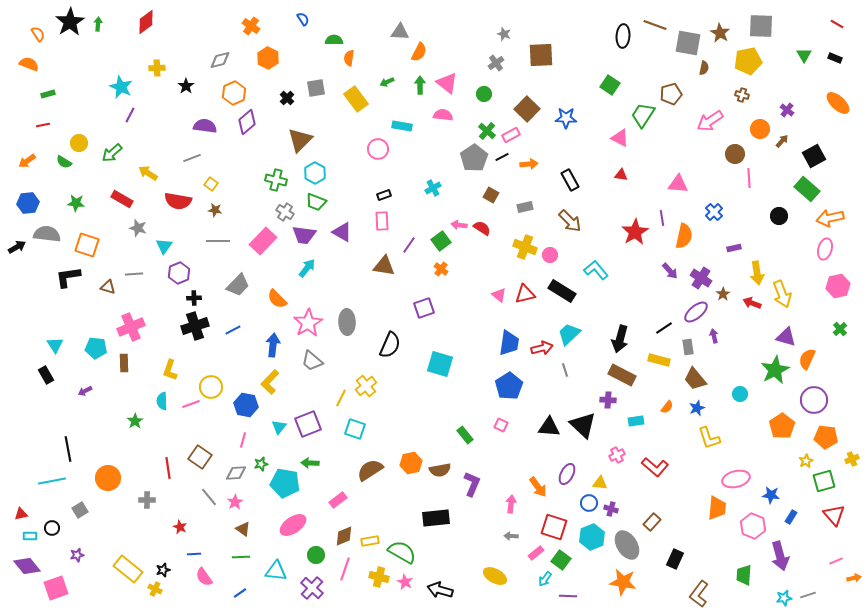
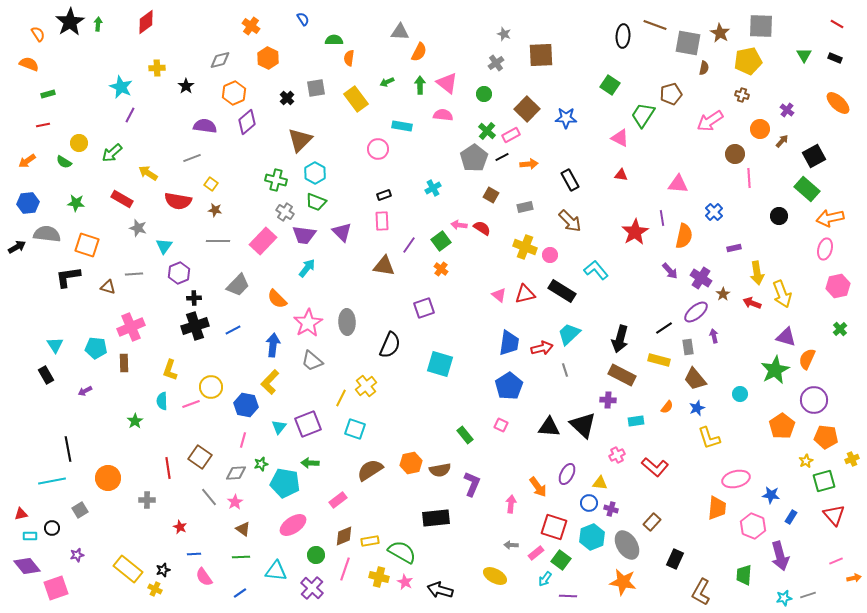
purple triangle at (342, 232): rotated 15 degrees clockwise
gray arrow at (511, 536): moved 9 px down
brown L-shape at (699, 594): moved 2 px right, 2 px up; rotated 8 degrees counterclockwise
